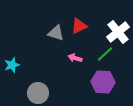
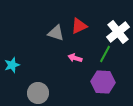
green line: rotated 18 degrees counterclockwise
